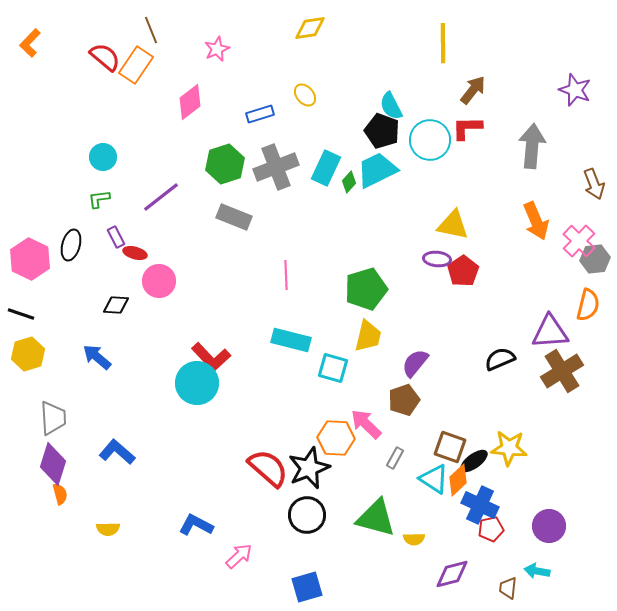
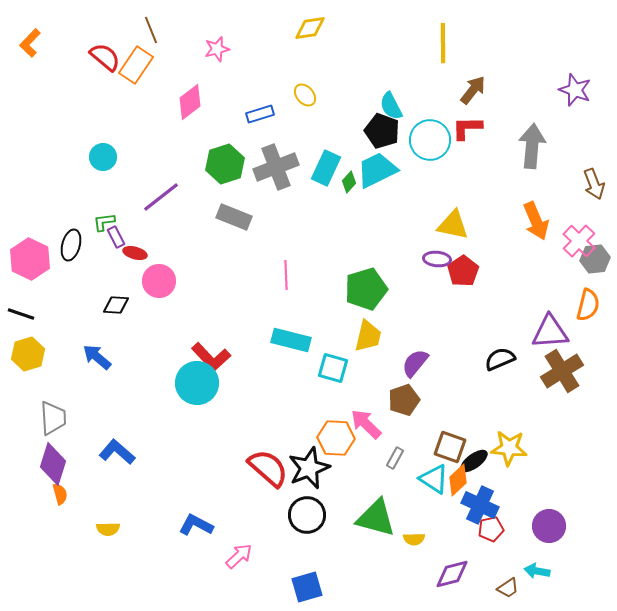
pink star at (217, 49): rotated 10 degrees clockwise
green L-shape at (99, 199): moved 5 px right, 23 px down
brown trapezoid at (508, 588): rotated 130 degrees counterclockwise
